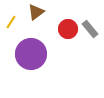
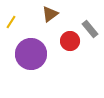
brown triangle: moved 14 px right, 2 px down
red circle: moved 2 px right, 12 px down
